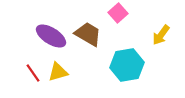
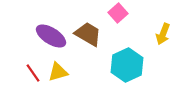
yellow arrow: moved 2 px right, 1 px up; rotated 15 degrees counterclockwise
cyan hexagon: rotated 16 degrees counterclockwise
